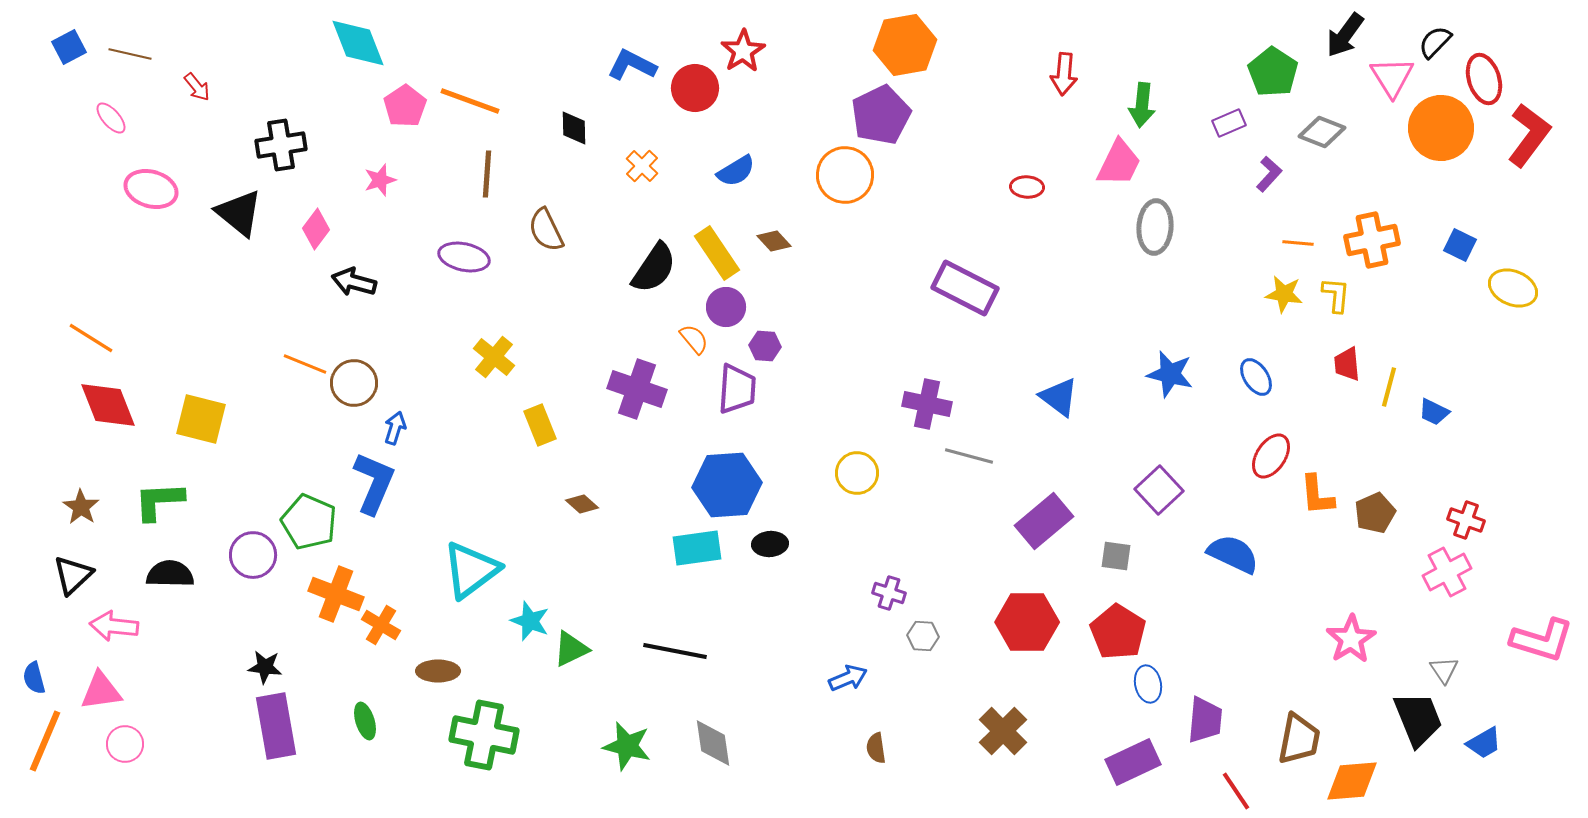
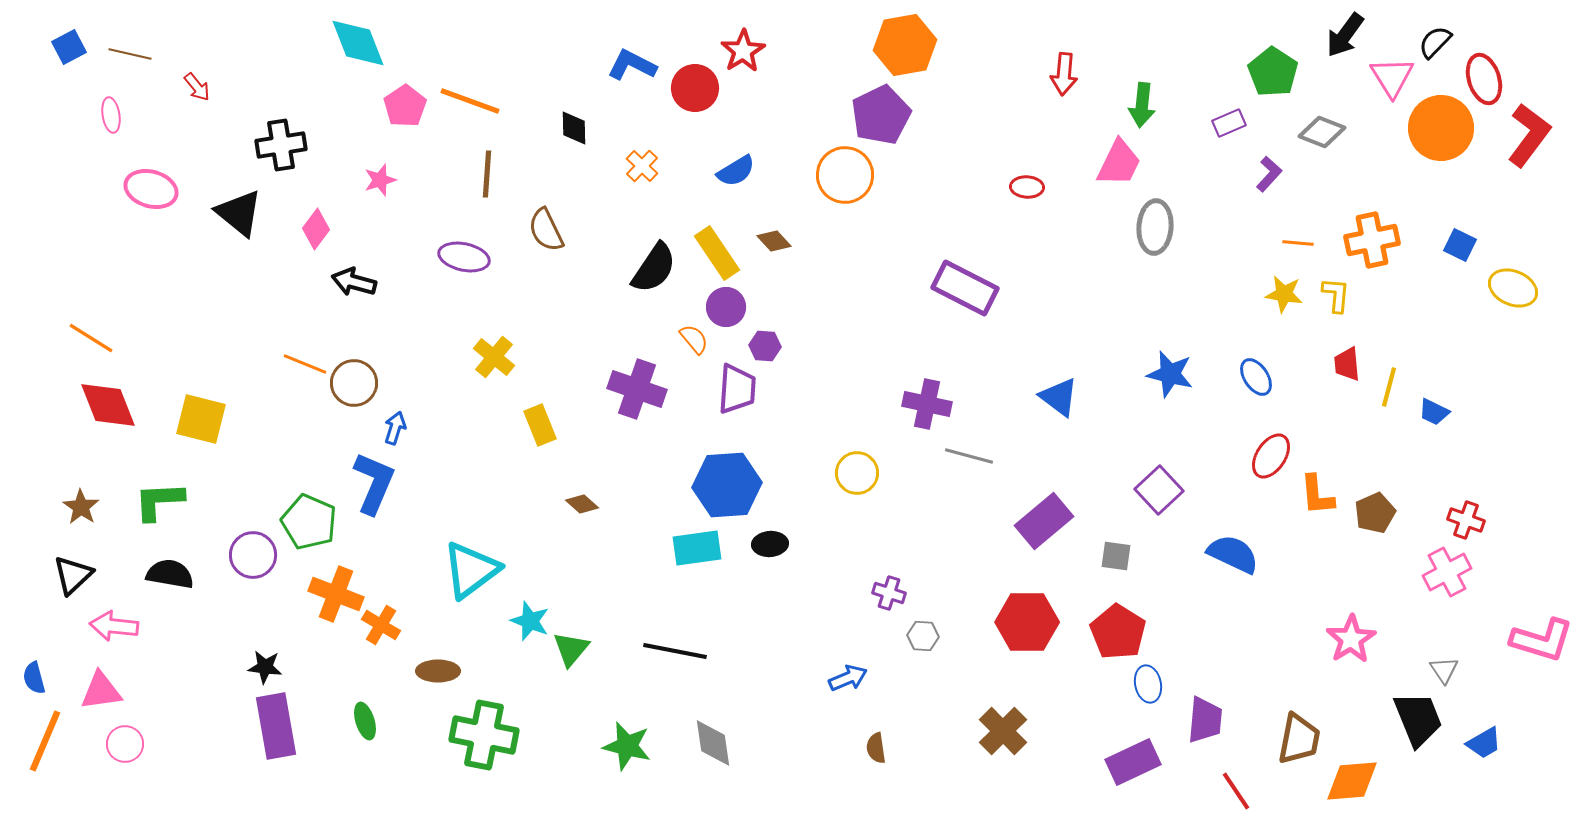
pink ellipse at (111, 118): moved 3 px up; rotated 32 degrees clockwise
black semicircle at (170, 574): rotated 9 degrees clockwise
green triangle at (571, 649): rotated 24 degrees counterclockwise
